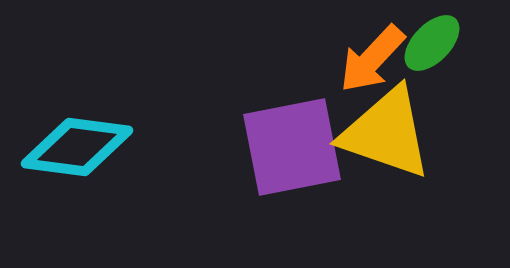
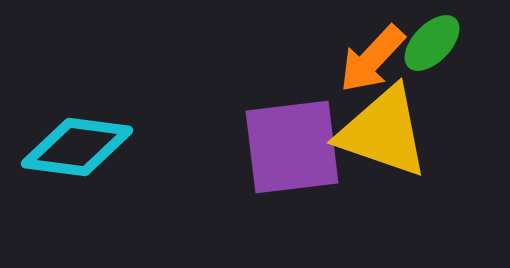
yellow triangle: moved 3 px left, 1 px up
purple square: rotated 4 degrees clockwise
